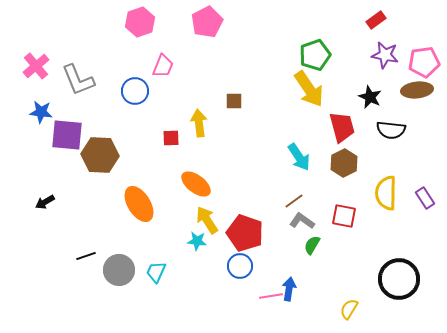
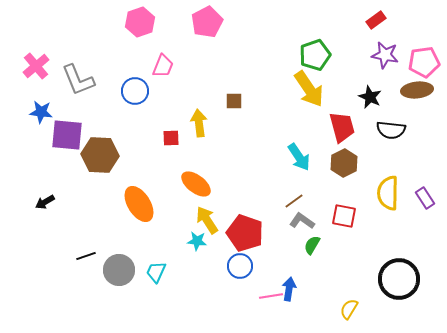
yellow semicircle at (386, 193): moved 2 px right
